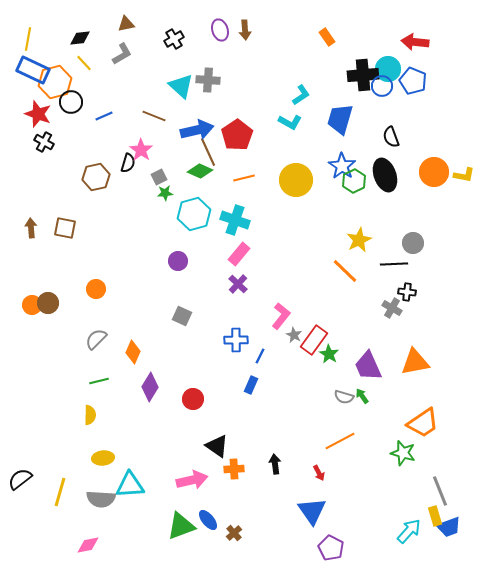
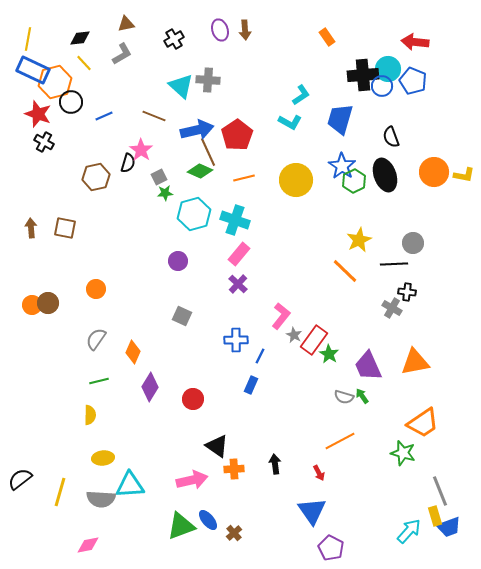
gray semicircle at (96, 339): rotated 10 degrees counterclockwise
